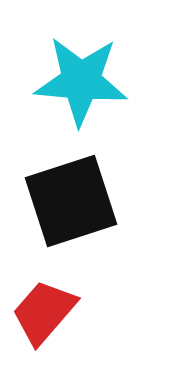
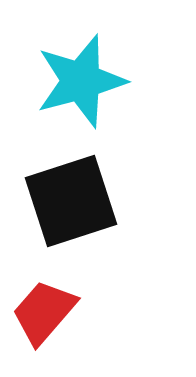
cyan star: rotated 20 degrees counterclockwise
